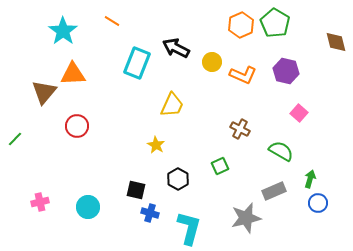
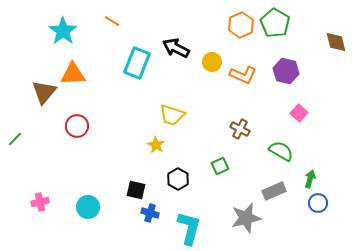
yellow trapezoid: moved 10 px down; rotated 84 degrees clockwise
